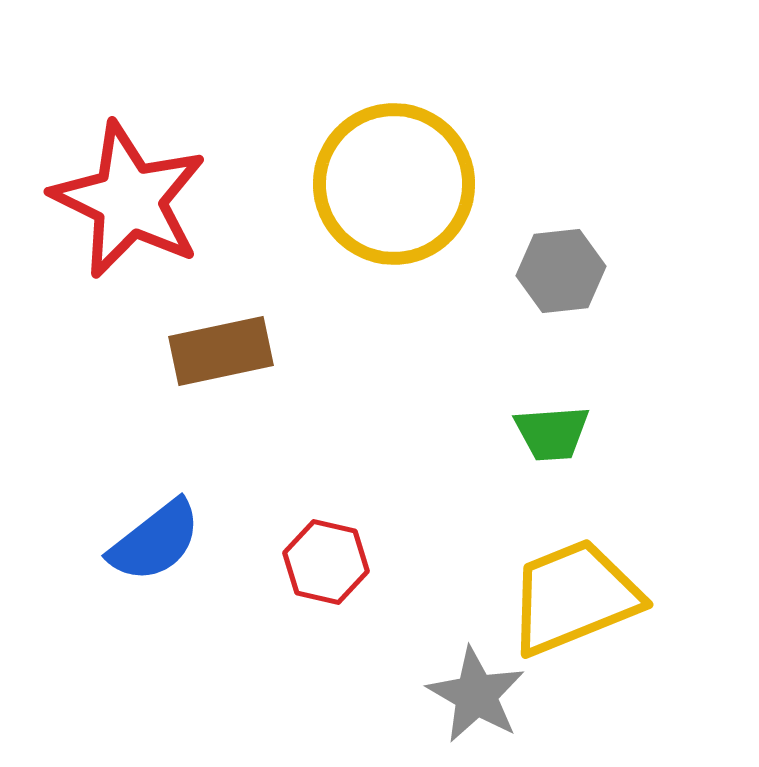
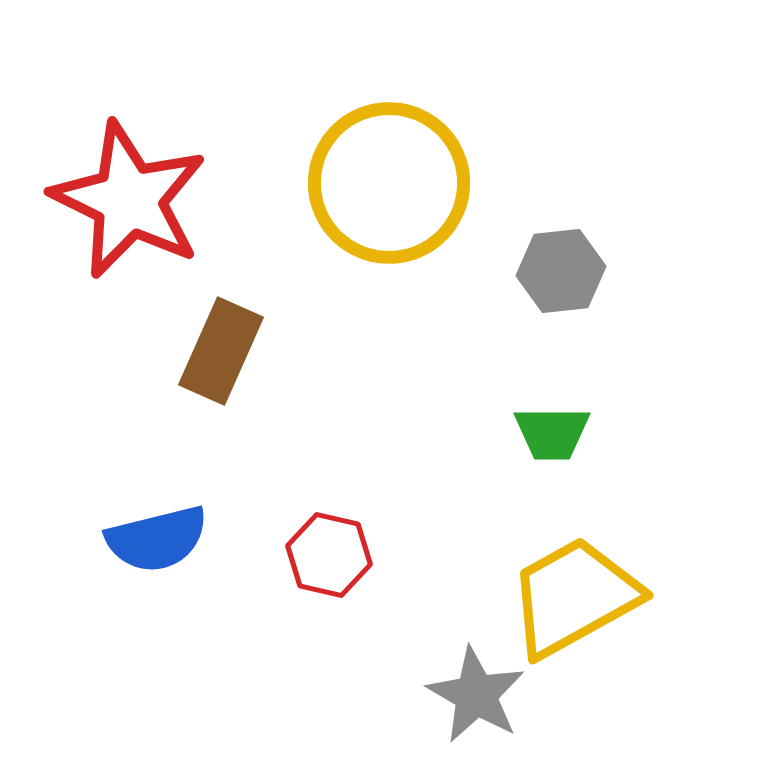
yellow circle: moved 5 px left, 1 px up
brown rectangle: rotated 54 degrees counterclockwise
green trapezoid: rotated 4 degrees clockwise
blue semicircle: moved 2 px right, 2 px up; rotated 24 degrees clockwise
red hexagon: moved 3 px right, 7 px up
yellow trapezoid: rotated 7 degrees counterclockwise
